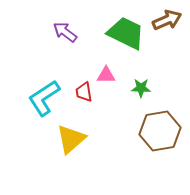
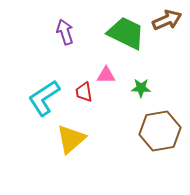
purple arrow: rotated 35 degrees clockwise
